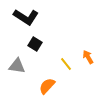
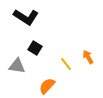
black square: moved 4 px down
